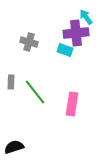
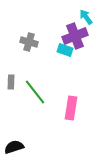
purple cross: moved 1 px left, 3 px down; rotated 15 degrees counterclockwise
pink rectangle: moved 1 px left, 4 px down
